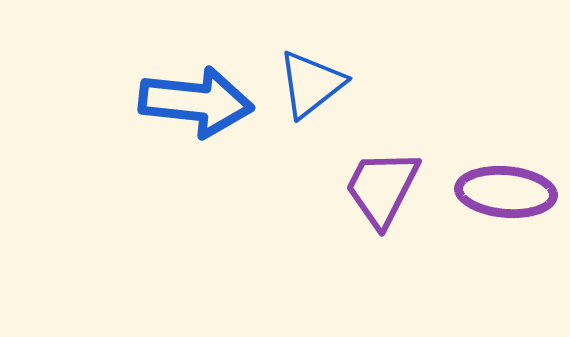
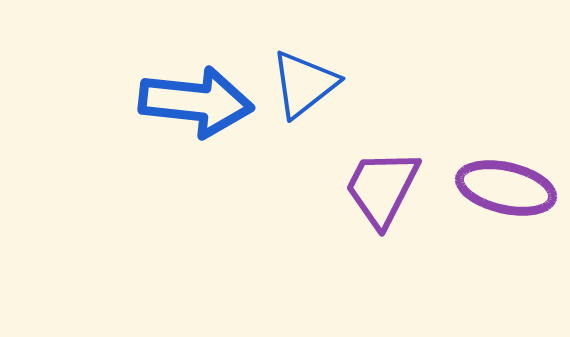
blue triangle: moved 7 px left
purple ellipse: moved 4 px up; rotated 8 degrees clockwise
